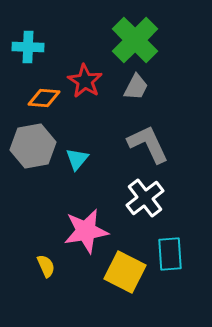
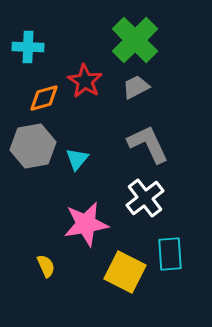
gray trapezoid: rotated 144 degrees counterclockwise
orange diamond: rotated 20 degrees counterclockwise
pink star: moved 7 px up
